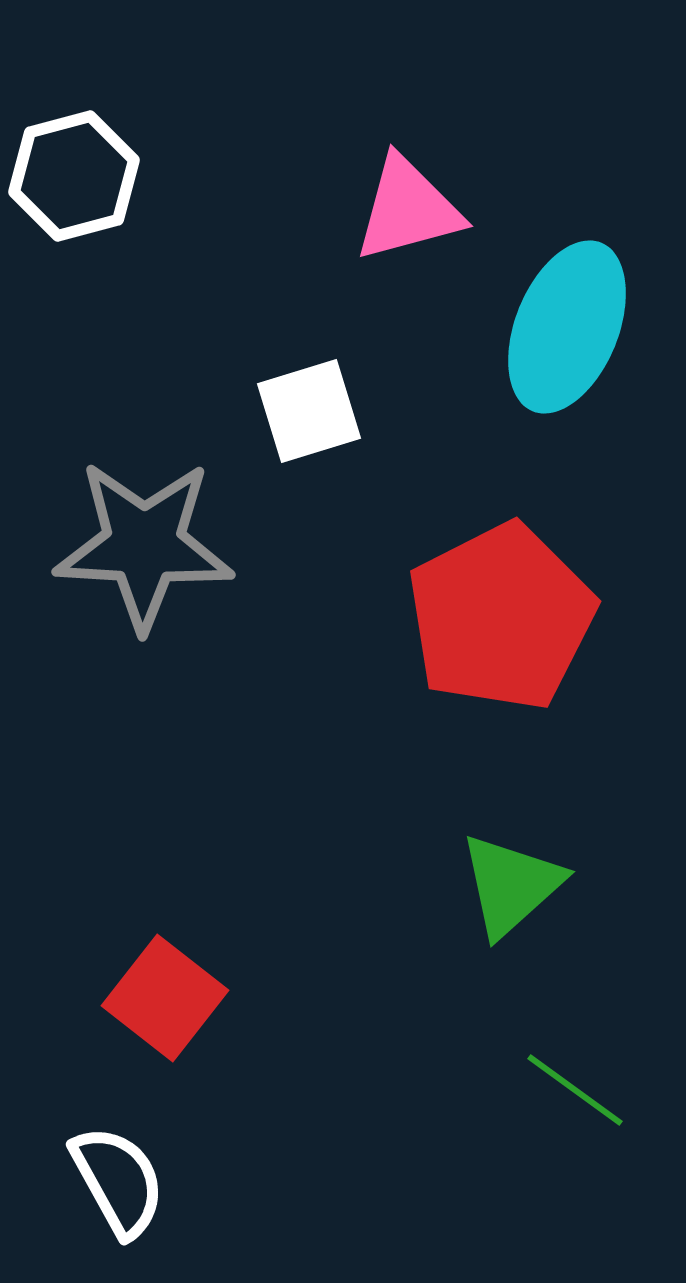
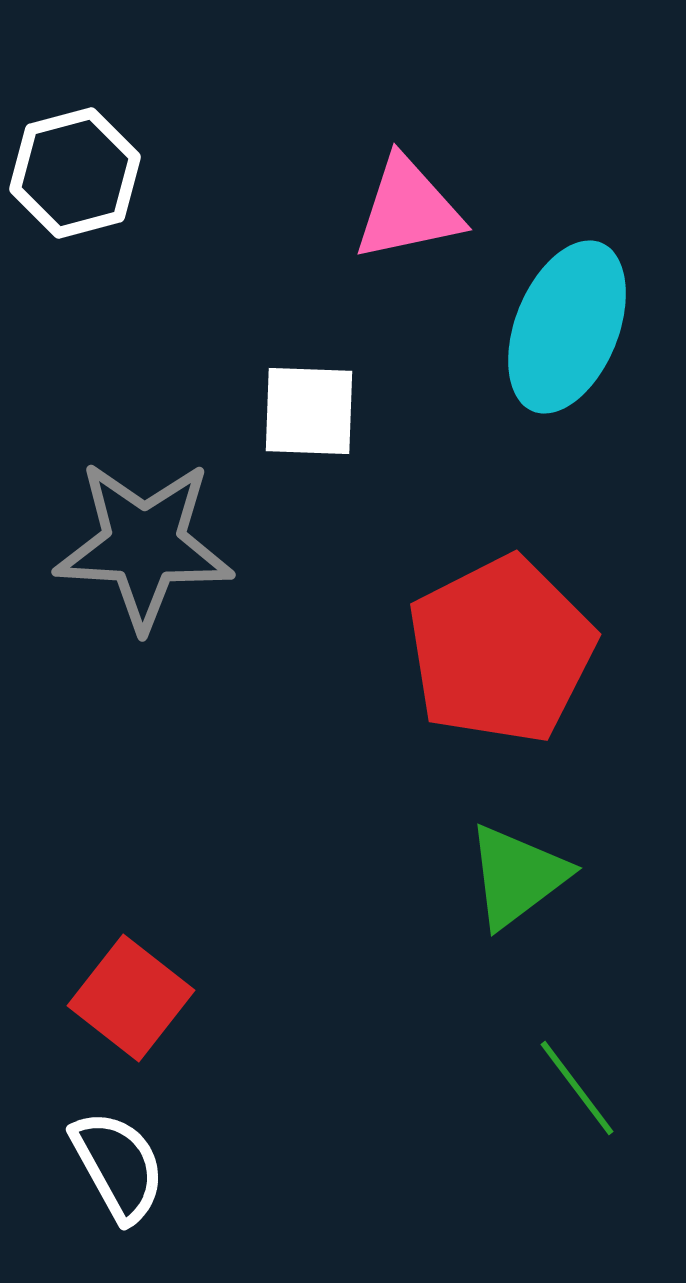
white hexagon: moved 1 px right, 3 px up
pink triangle: rotated 3 degrees clockwise
white square: rotated 19 degrees clockwise
red pentagon: moved 33 px down
green triangle: moved 6 px right, 9 px up; rotated 5 degrees clockwise
red square: moved 34 px left
green line: moved 2 px right, 2 px up; rotated 17 degrees clockwise
white semicircle: moved 15 px up
